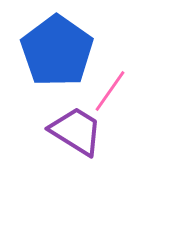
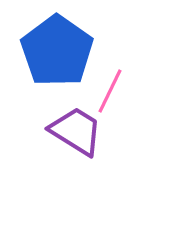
pink line: rotated 9 degrees counterclockwise
